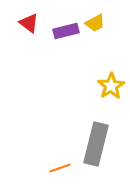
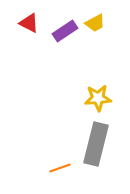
red triangle: rotated 10 degrees counterclockwise
purple rectangle: moved 1 px left; rotated 20 degrees counterclockwise
yellow star: moved 13 px left, 12 px down; rotated 28 degrees clockwise
